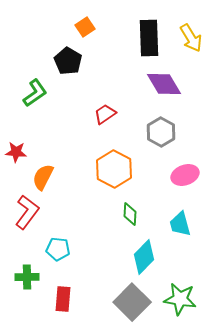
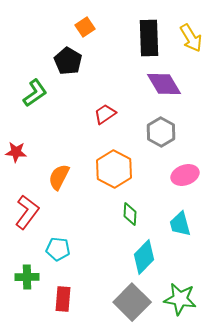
orange semicircle: moved 16 px right
